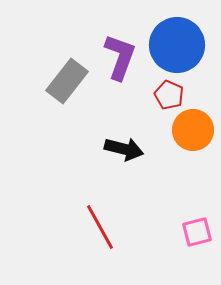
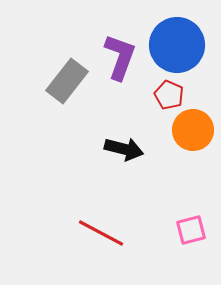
red line: moved 1 px right, 6 px down; rotated 33 degrees counterclockwise
pink square: moved 6 px left, 2 px up
